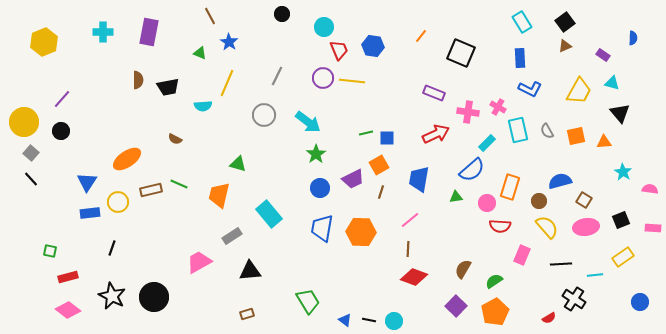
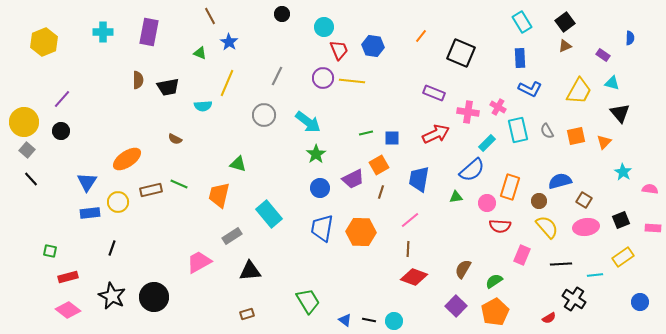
blue semicircle at (633, 38): moved 3 px left
blue square at (387, 138): moved 5 px right
orange triangle at (604, 142): rotated 42 degrees counterclockwise
gray square at (31, 153): moved 4 px left, 3 px up
